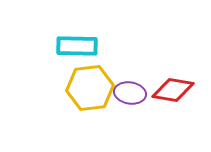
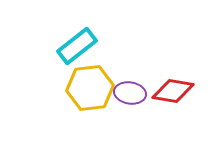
cyan rectangle: rotated 39 degrees counterclockwise
red diamond: moved 1 px down
